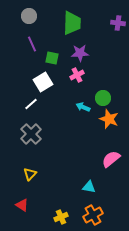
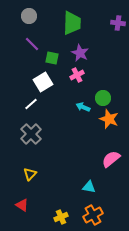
purple line: rotated 21 degrees counterclockwise
purple star: rotated 30 degrees clockwise
